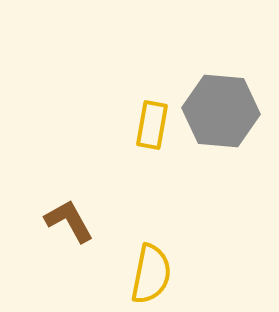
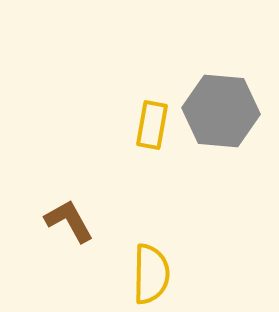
yellow semicircle: rotated 10 degrees counterclockwise
